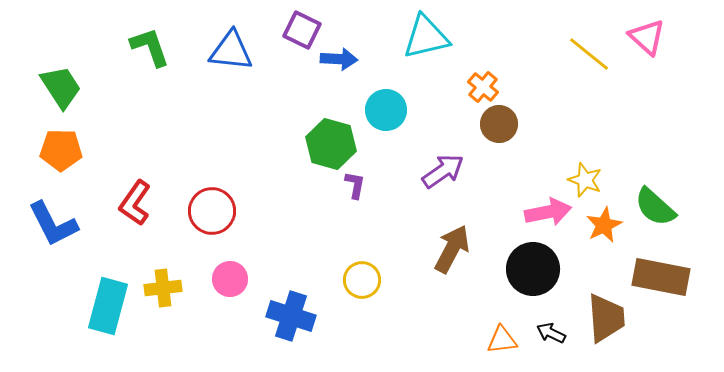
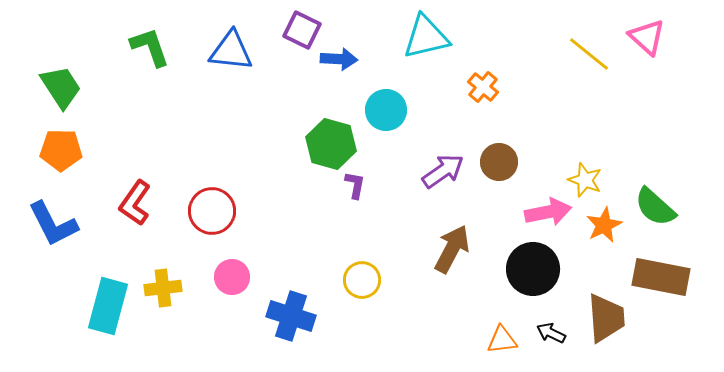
brown circle: moved 38 px down
pink circle: moved 2 px right, 2 px up
